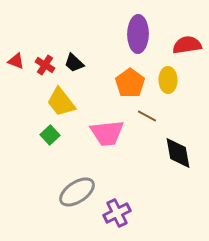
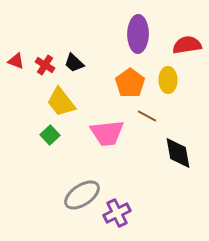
gray ellipse: moved 5 px right, 3 px down
